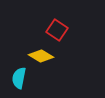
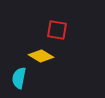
red square: rotated 25 degrees counterclockwise
